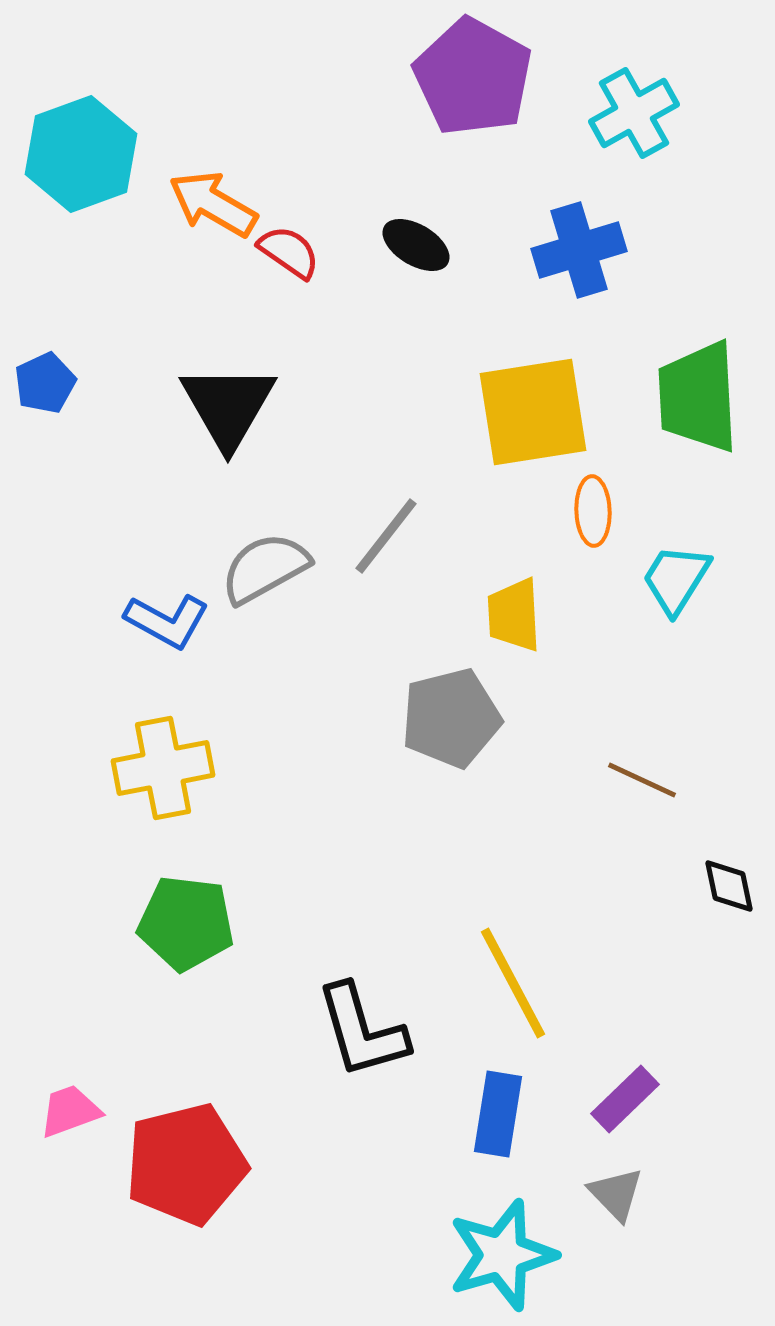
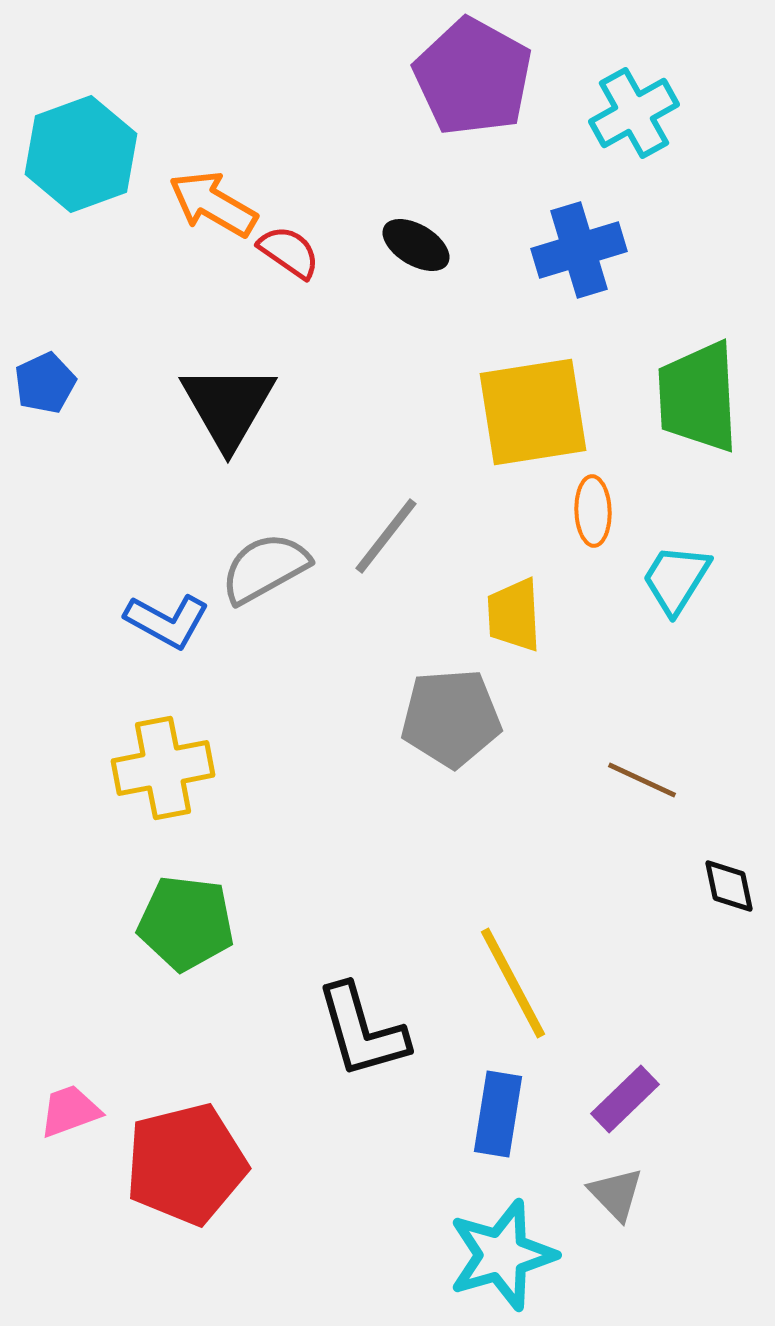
gray pentagon: rotated 10 degrees clockwise
